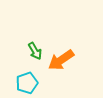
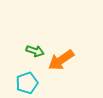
green arrow: rotated 42 degrees counterclockwise
